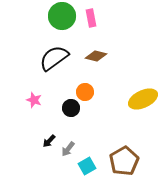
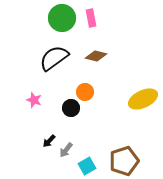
green circle: moved 2 px down
gray arrow: moved 2 px left, 1 px down
brown pentagon: rotated 12 degrees clockwise
